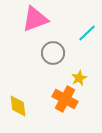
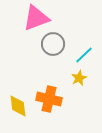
pink triangle: moved 1 px right, 1 px up
cyan line: moved 3 px left, 22 px down
gray circle: moved 9 px up
orange cross: moved 16 px left; rotated 15 degrees counterclockwise
